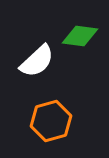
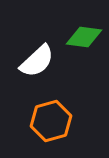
green diamond: moved 4 px right, 1 px down
